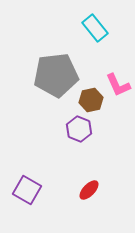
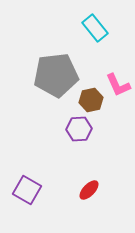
purple hexagon: rotated 25 degrees counterclockwise
